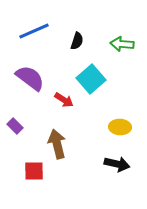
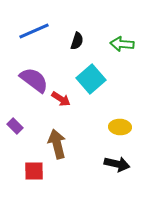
purple semicircle: moved 4 px right, 2 px down
red arrow: moved 3 px left, 1 px up
